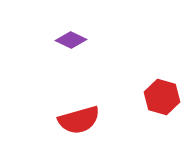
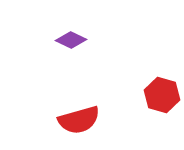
red hexagon: moved 2 px up
